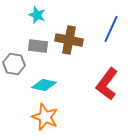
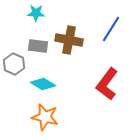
cyan star: moved 1 px left, 2 px up; rotated 18 degrees counterclockwise
blue line: rotated 8 degrees clockwise
gray hexagon: rotated 15 degrees clockwise
cyan diamond: moved 1 px left, 1 px up; rotated 20 degrees clockwise
orange star: rotated 8 degrees counterclockwise
